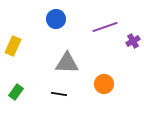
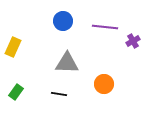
blue circle: moved 7 px right, 2 px down
purple line: rotated 25 degrees clockwise
yellow rectangle: moved 1 px down
